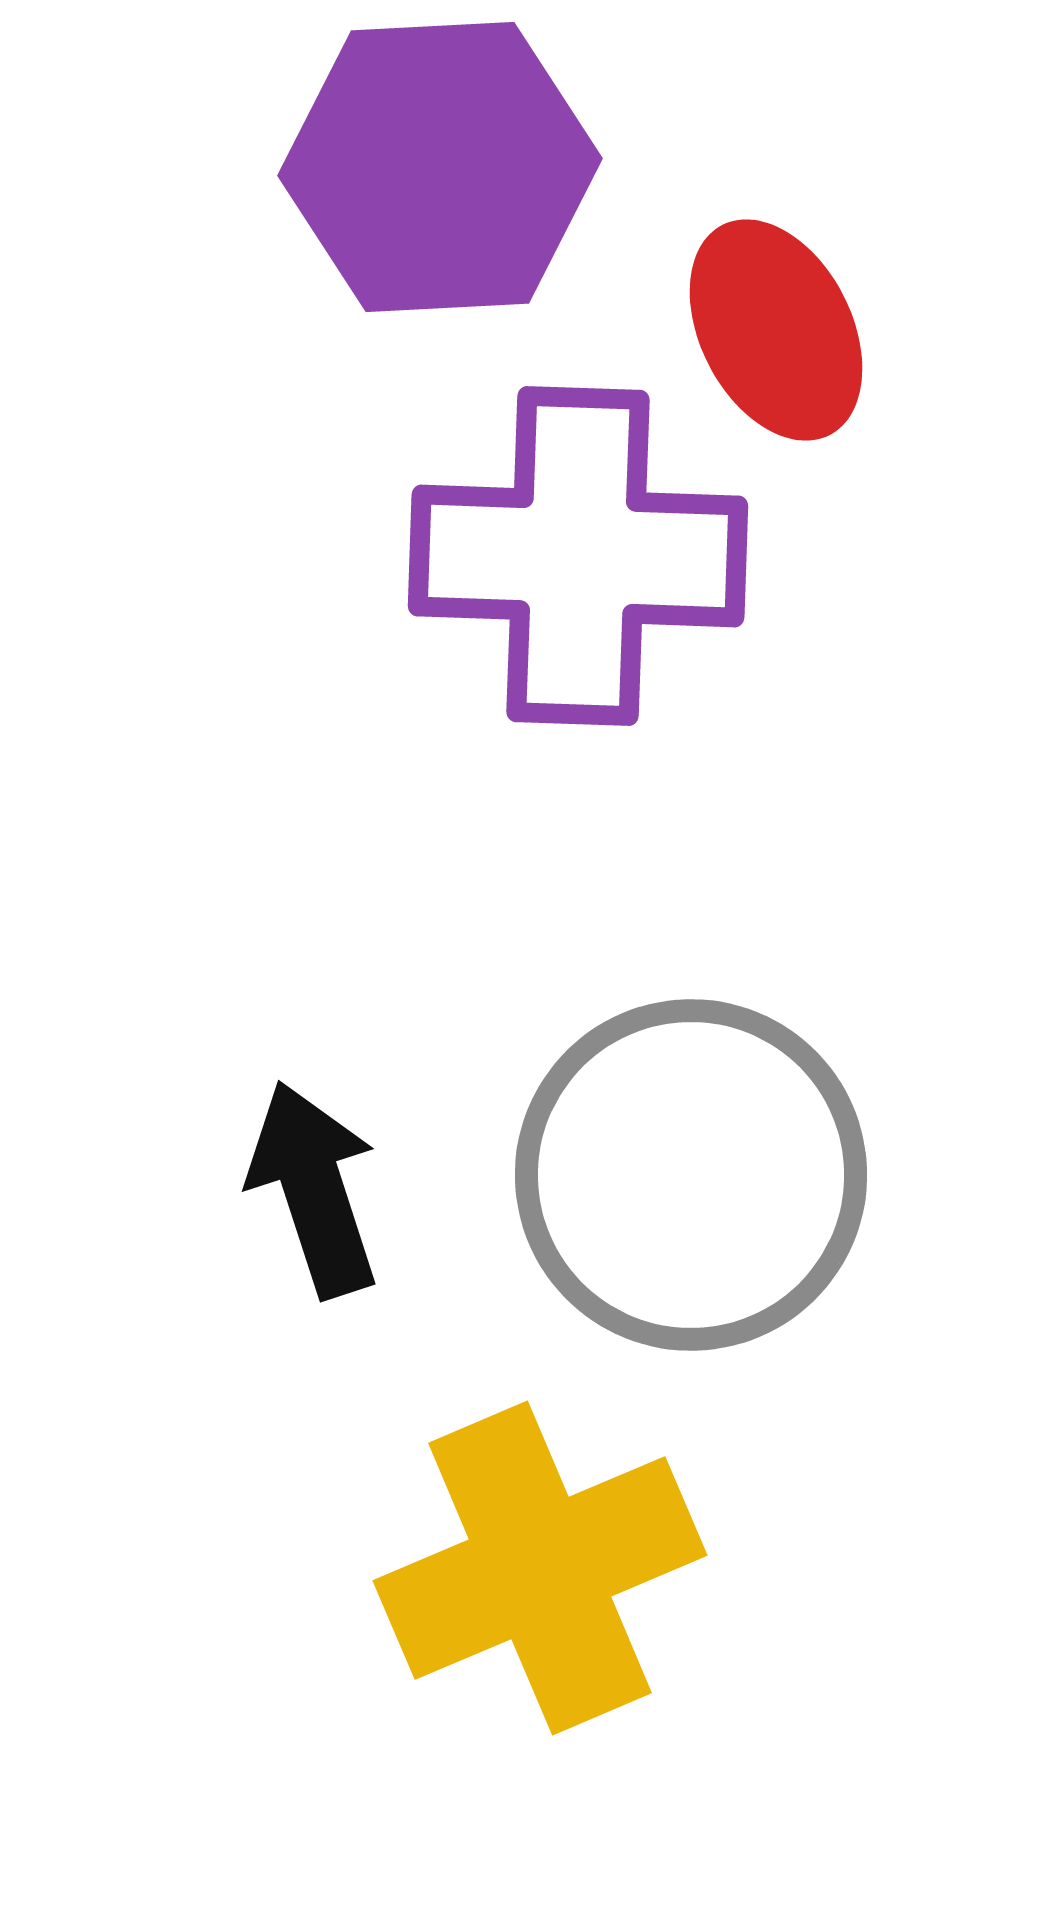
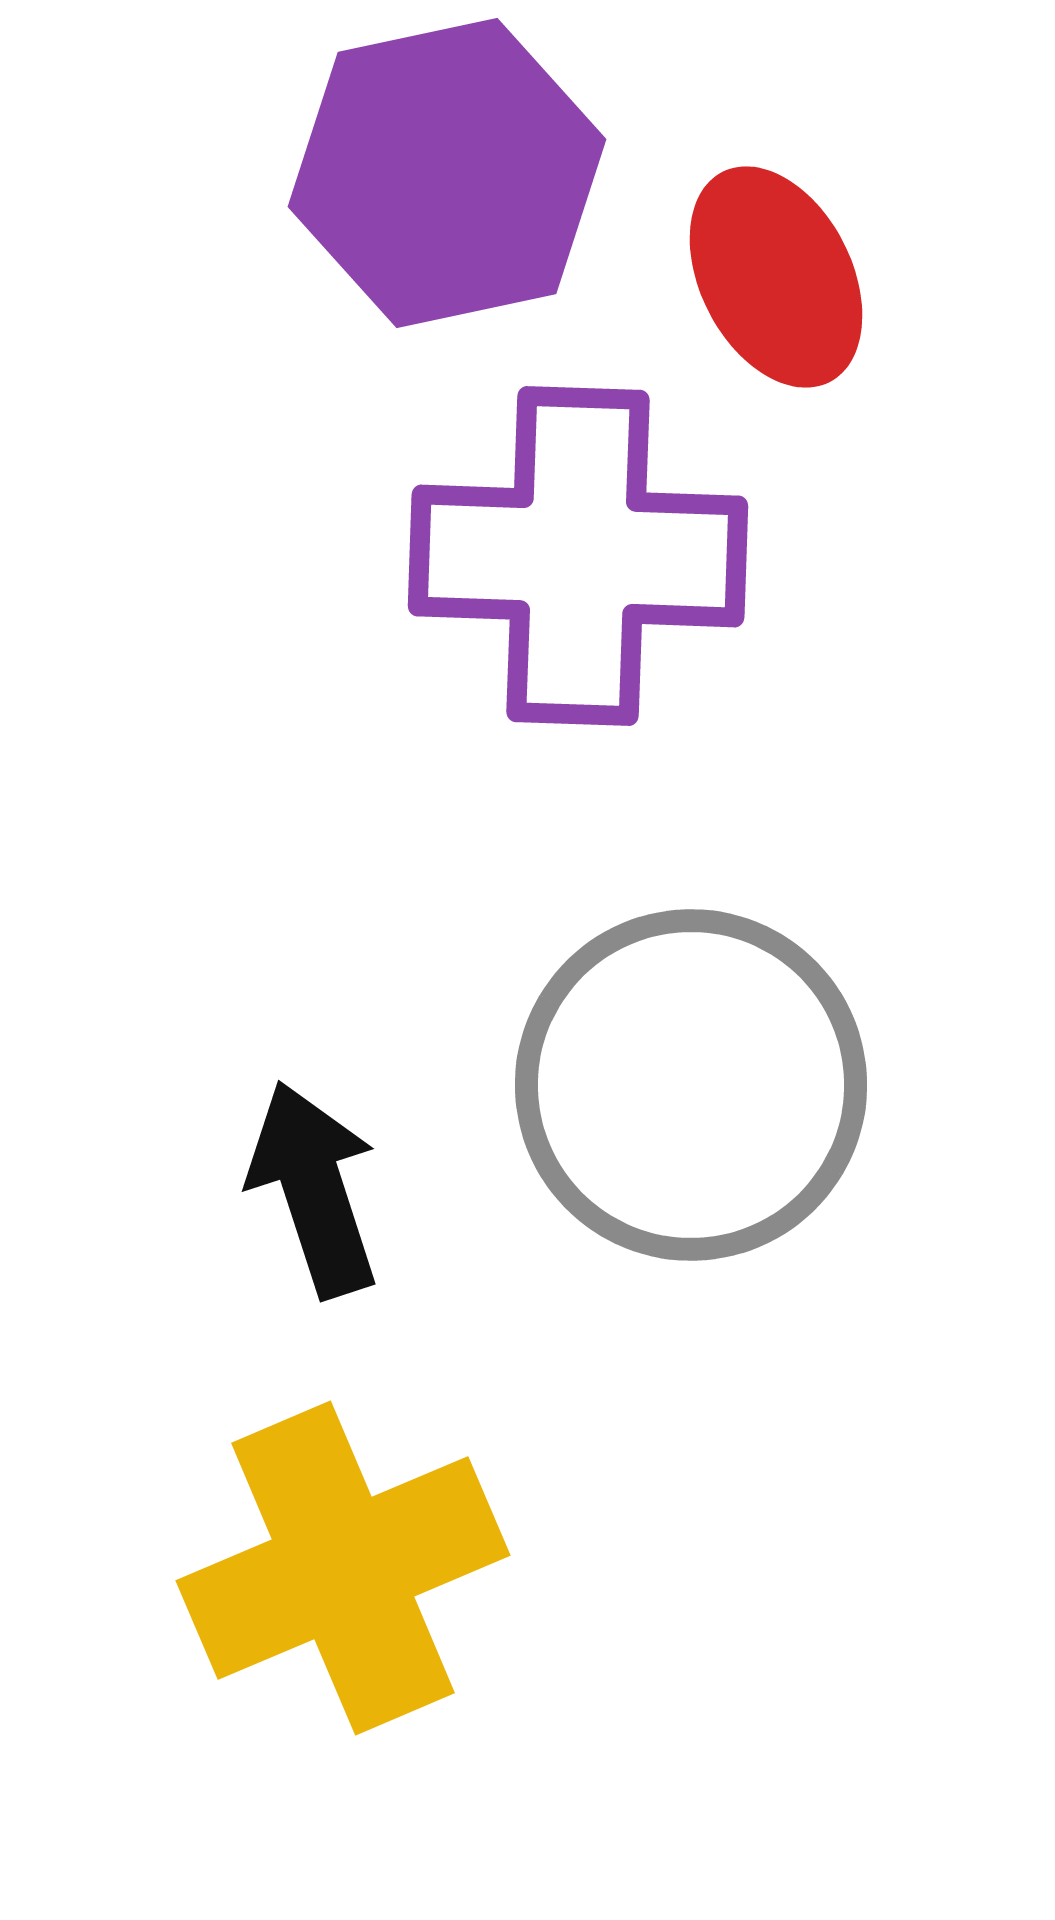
purple hexagon: moved 7 px right, 6 px down; rotated 9 degrees counterclockwise
red ellipse: moved 53 px up
gray circle: moved 90 px up
yellow cross: moved 197 px left
